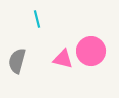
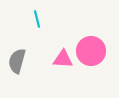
pink triangle: rotated 10 degrees counterclockwise
